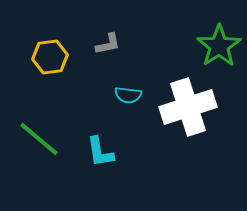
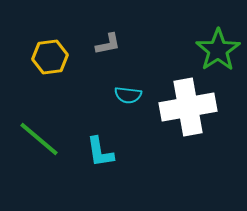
green star: moved 1 px left, 4 px down
white cross: rotated 8 degrees clockwise
